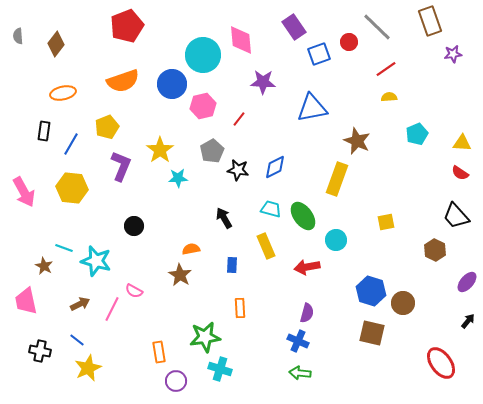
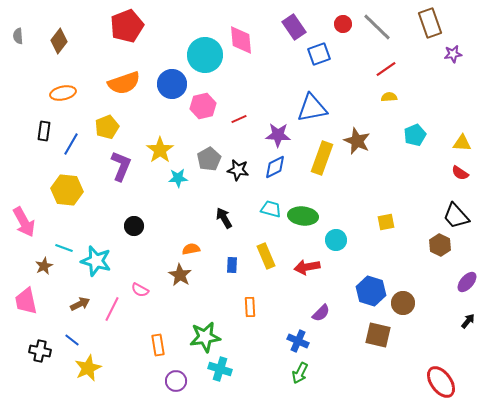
brown rectangle at (430, 21): moved 2 px down
red circle at (349, 42): moved 6 px left, 18 px up
brown diamond at (56, 44): moved 3 px right, 3 px up
cyan circle at (203, 55): moved 2 px right
orange semicircle at (123, 81): moved 1 px right, 2 px down
purple star at (263, 82): moved 15 px right, 53 px down
red line at (239, 119): rotated 28 degrees clockwise
cyan pentagon at (417, 134): moved 2 px left, 1 px down
gray pentagon at (212, 151): moved 3 px left, 8 px down
yellow rectangle at (337, 179): moved 15 px left, 21 px up
yellow hexagon at (72, 188): moved 5 px left, 2 px down
pink arrow at (24, 192): moved 30 px down
green ellipse at (303, 216): rotated 48 degrees counterclockwise
yellow rectangle at (266, 246): moved 10 px down
brown hexagon at (435, 250): moved 5 px right, 5 px up
brown star at (44, 266): rotated 18 degrees clockwise
pink semicircle at (134, 291): moved 6 px right, 1 px up
orange rectangle at (240, 308): moved 10 px right, 1 px up
purple semicircle at (307, 313): moved 14 px right; rotated 30 degrees clockwise
brown square at (372, 333): moved 6 px right, 2 px down
blue line at (77, 340): moved 5 px left
orange rectangle at (159, 352): moved 1 px left, 7 px up
red ellipse at (441, 363): moved 19 px down
green arrow at (300, 373): rotated 70 degrees counterclockwise
